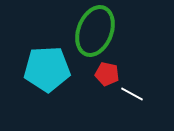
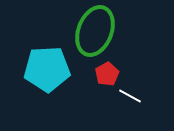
red pentagon: rotated 30 degrees clockwise
white line: moved 2 px left, 2 px down
